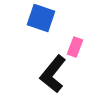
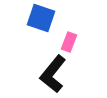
pink rectangle: moved 6 px left, 5 px up
